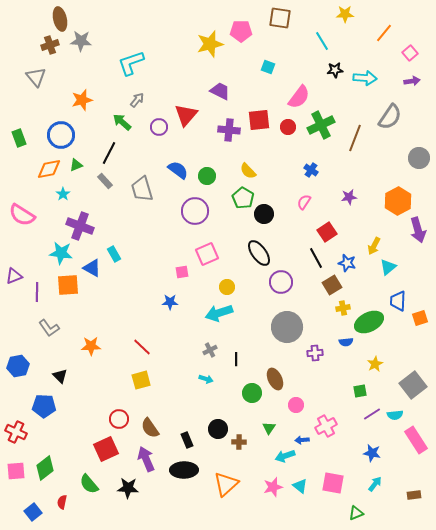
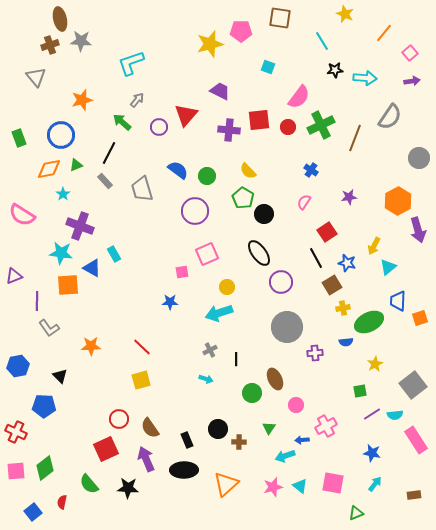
yellow star at (345, 14): rotated 24 degrees clockwise
purple line at (37, 292): moved 9 px down
